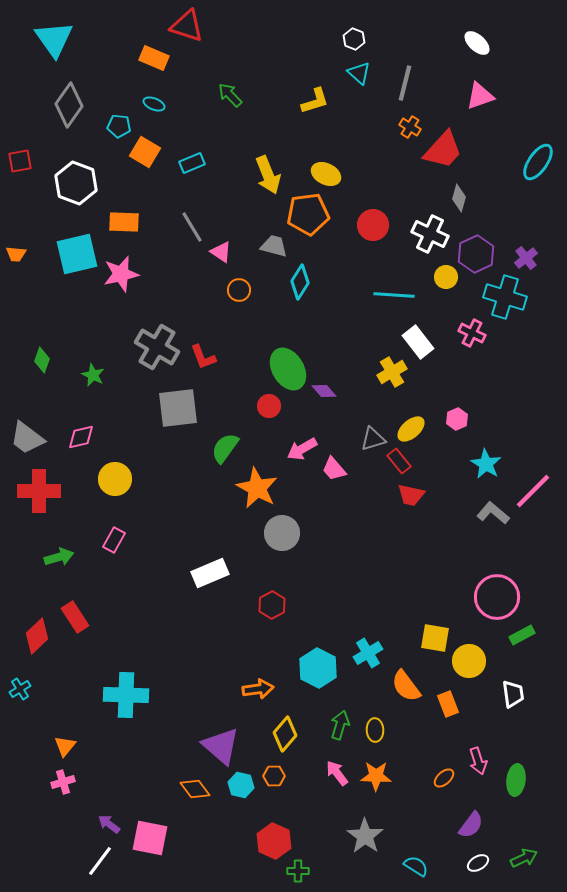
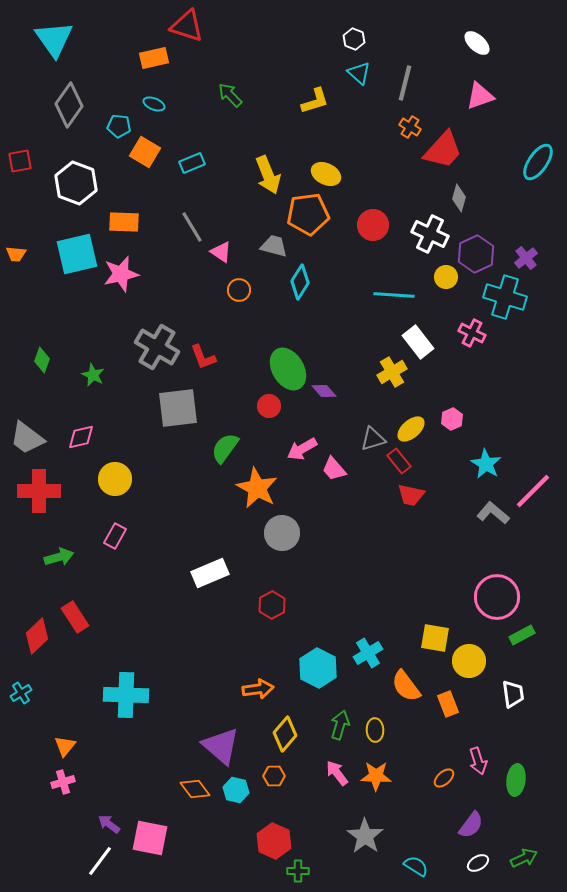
orange rectangle at (154, 58): rotated 36 degrees counterclockwise
pink hexagon at (457, 419): moved 5 px left
pink rectangle at (114, 540): moved 1 px right, 4 px up
cyan cross at (20, 689): moved 1 px right, 4 px down
cyan hexagon at (241, 785): moved 5 px left, 5 px down
